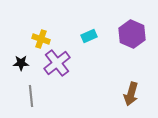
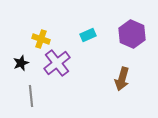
cyan rectangle: moved 1 px left, 1 px up
black star: rotated 21 degrees counterclockwise
brown arrow: moved 9 px left, 15 px up
